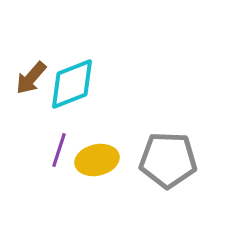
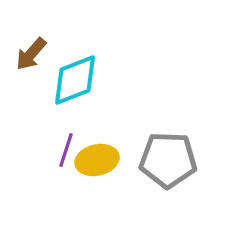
brown arrow: moved 24 px up
cyan diamond: moved 3 px right, 4 px up
purple line: moved 7 px right
